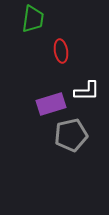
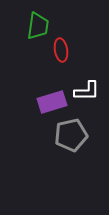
green trapezoid: moved 5 px right, 7 px down
red ellipse: moved 1 px up
purple rectangle: moved 1 px right, 2 px up
